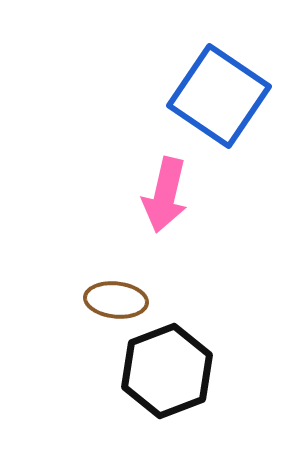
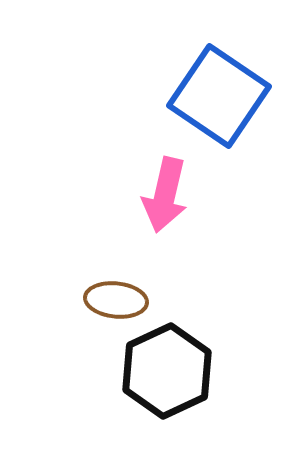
black hexagon: rotated 4 degrees counterclockwise
